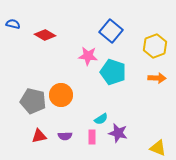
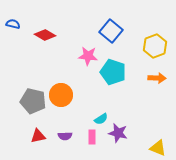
red triangle: moved 1 px left
